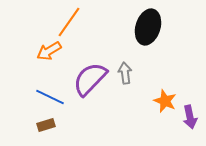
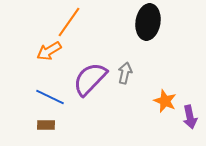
black ellipse: moved 5 px up; rotated 8 degrees counterclockwise
gray arrow: rotated 20 degrees clockwise
brown rectangle: rotated 18 degrees clockwise
